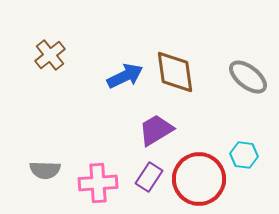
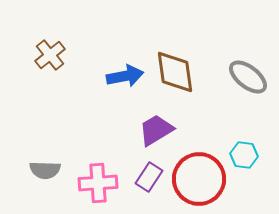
blue arrow: rotated 15 degrees clockwise
